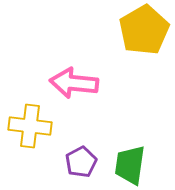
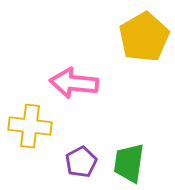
yellow pentagon: moved 7 px down
green trapezoid: moved 1 px left, 2 px up
